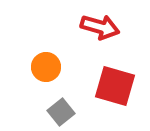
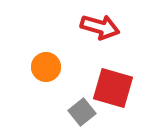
red square: moved 2 px left, 2 px down
gray square: moved 21 px right
